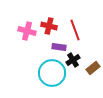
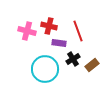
red line: moved 3 px right, 1 px down
purple rectangle: moved 4 px up
black cross: moved 1 px up
brown rectangle: moved 1 px left, 3 px up
cyan circle: moved 7 px left, 4 px up
